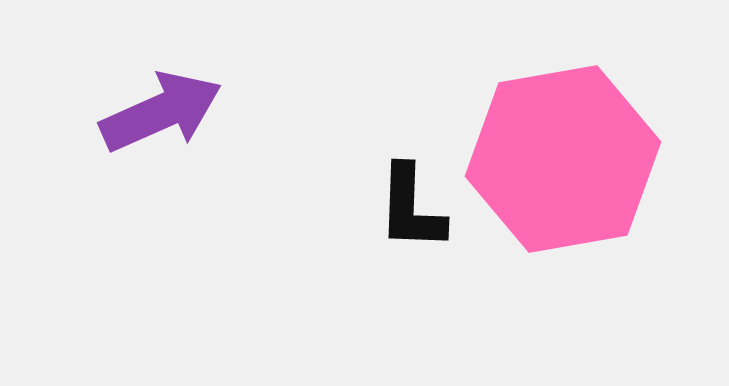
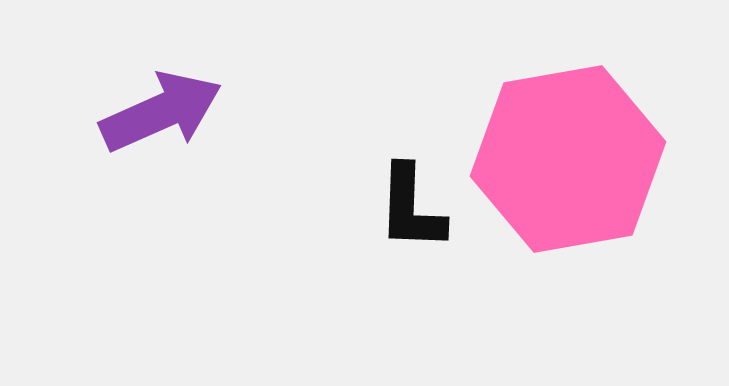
pink hexagon: moved 5 px right
